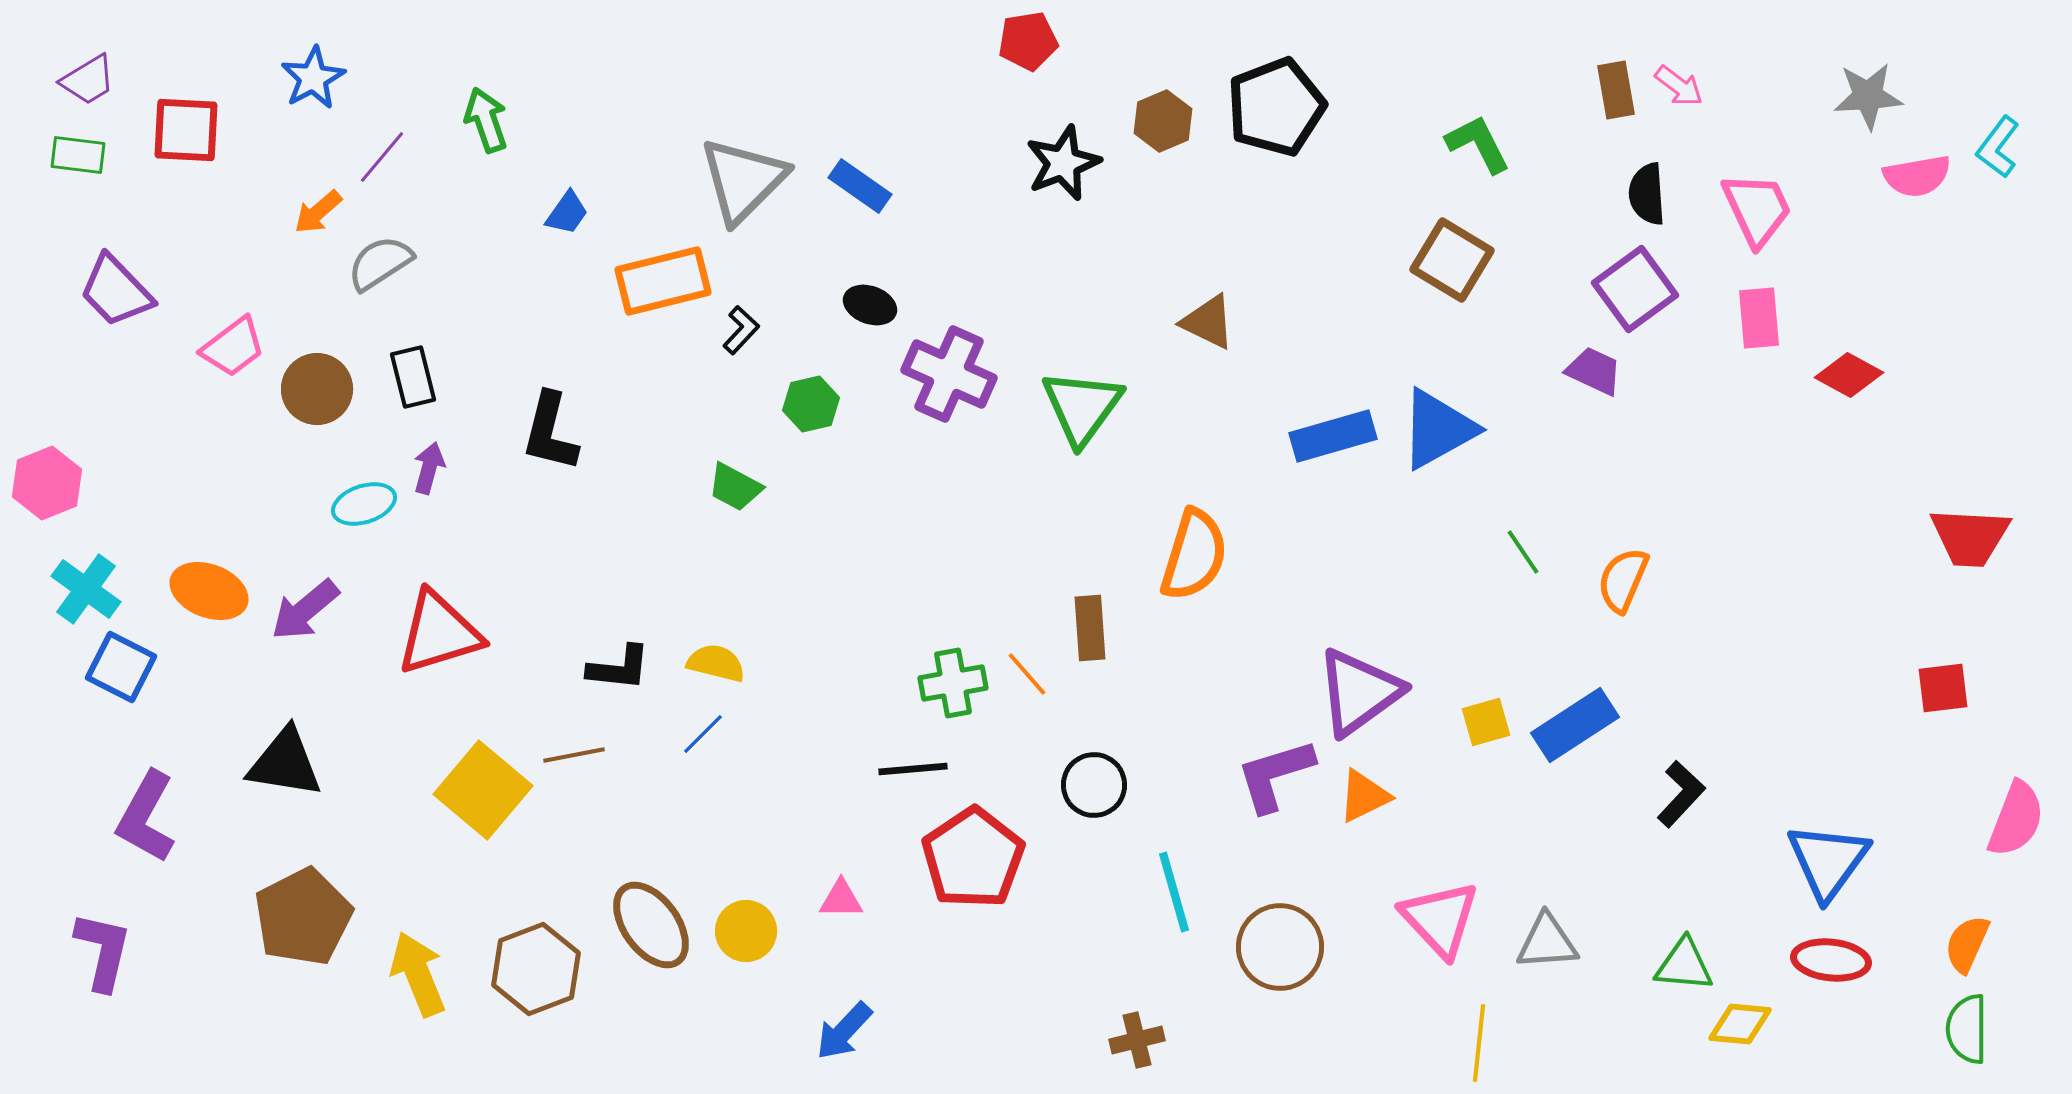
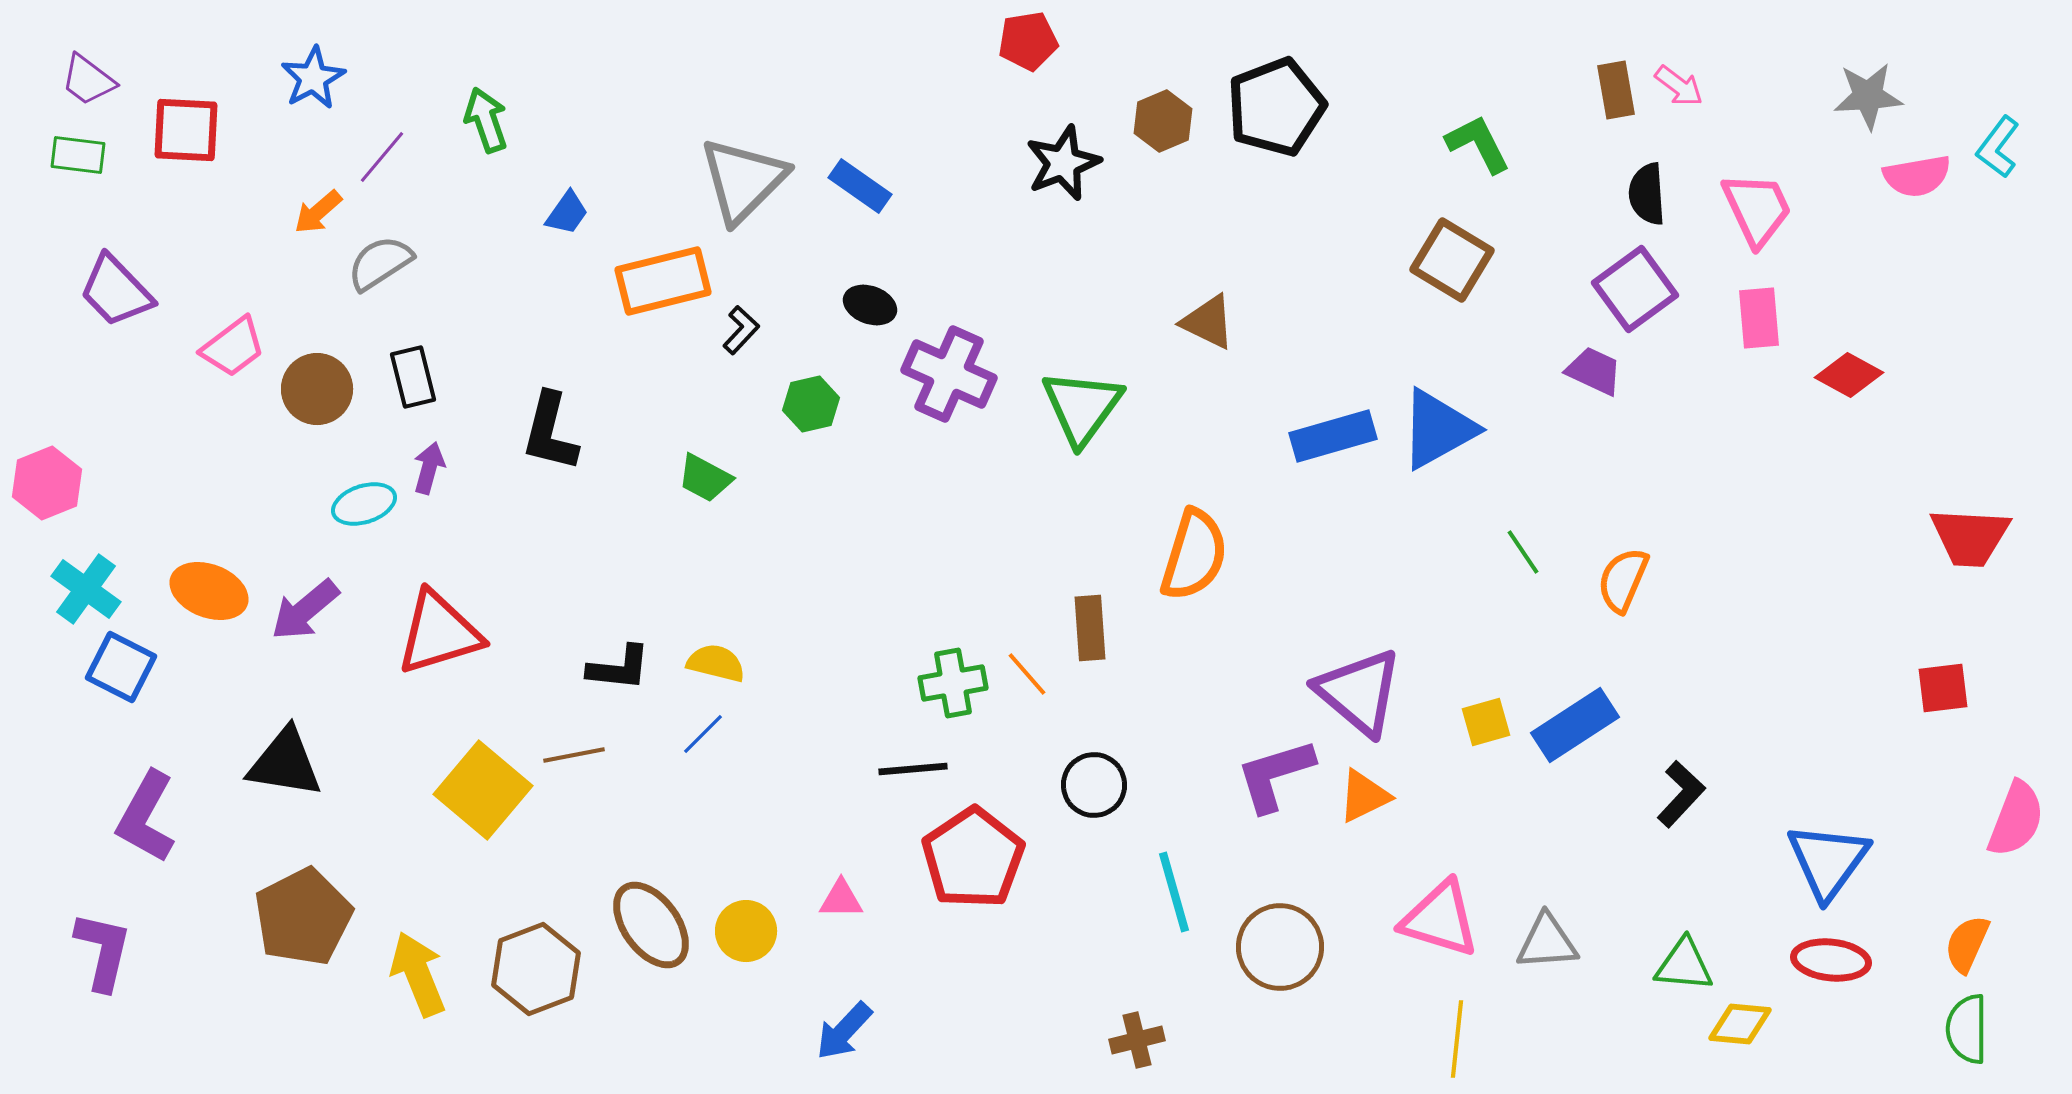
purple trapezoid at (88, 80): rotated 68 degrees clockwise
green trapezoid at (735, 487): moved 30 px left, 9 px up
purple triangle at (1359, 692): rotated 44 degrees counterclockwise
pink triangle at (1440, 919): rotated 30 degrees counterclockwise
yellow line at (1479, 1043): moved 22 px left, 4 px up
